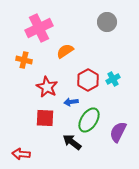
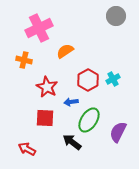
gray circle: moved 9 px right, 6 px up
red arrow: moved 6 px right, 5 px up; rotated 24 degrees clockwise
